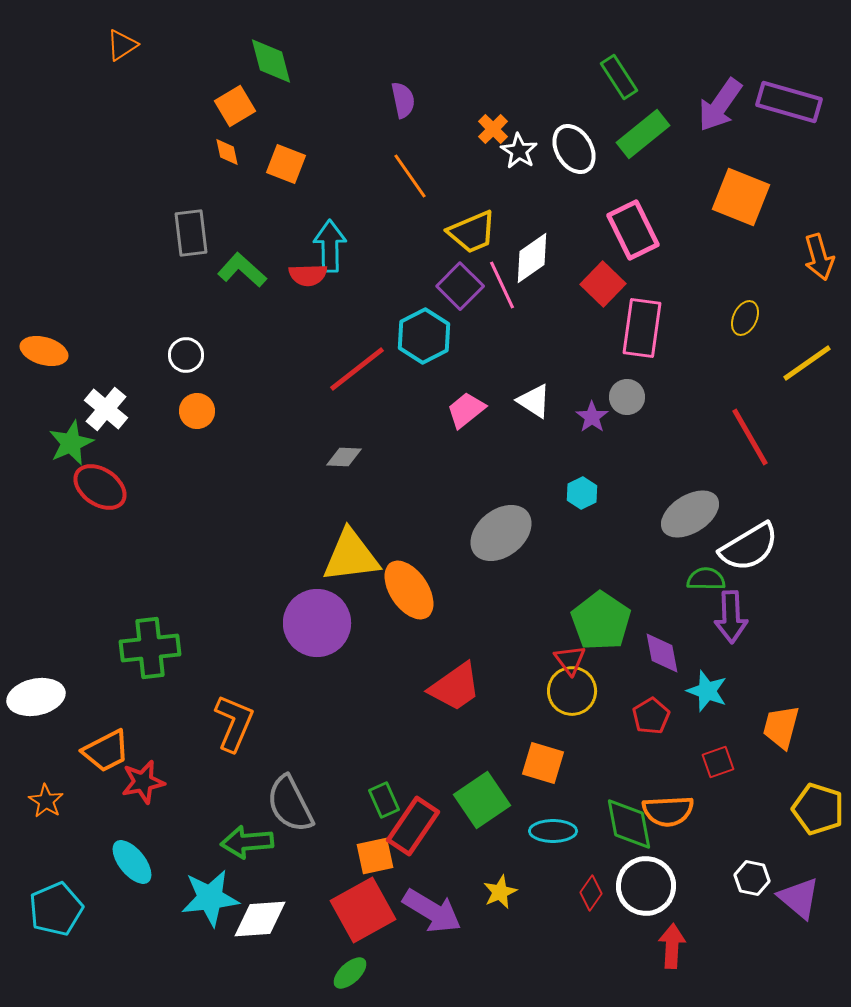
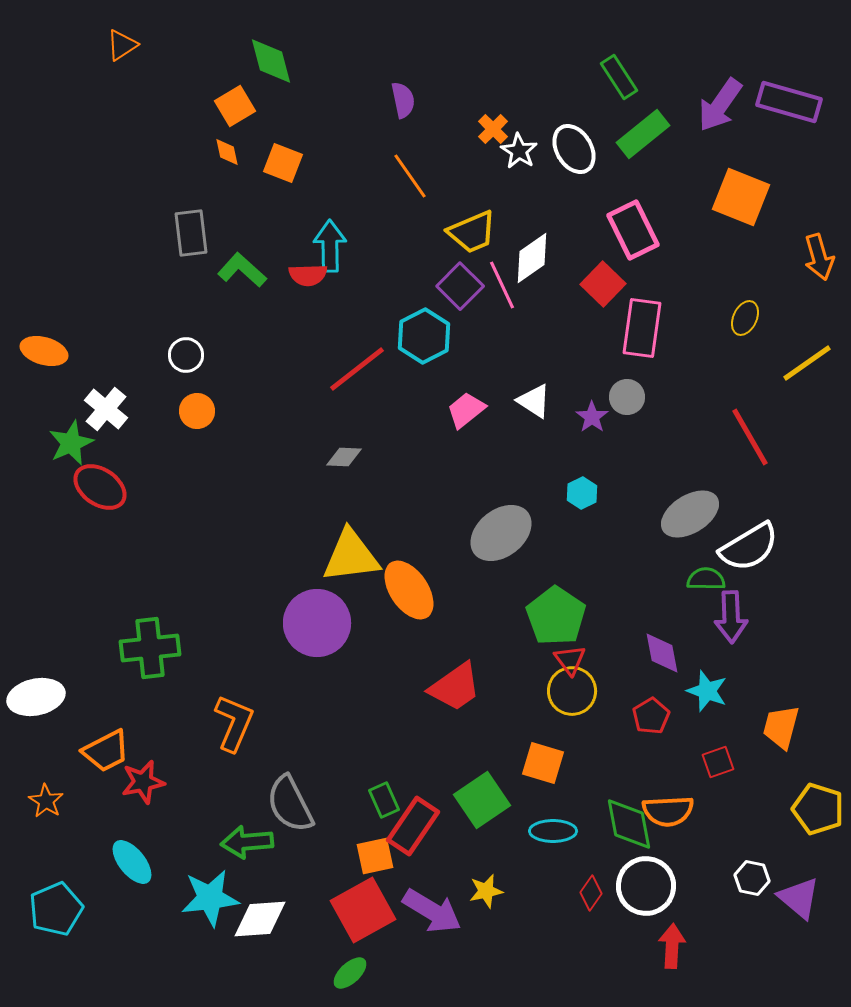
orange square at (286, 164): moved 3 px left, 1 px up
green pentagon at (601, 621): moved 45 px left, 5 px up
yellow star at (500, 892): moved 14 px left, 1 px up; rotated 12 degrees clockwise
